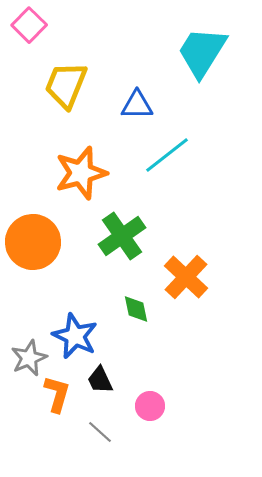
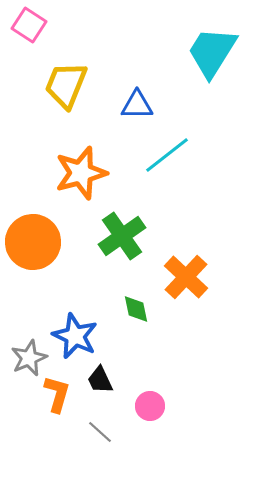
pink square: rotated 12 degrees counterclockwise
cyan trapezoid: moved 10 px right
